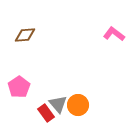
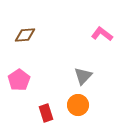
pink L-shape: moved 12 px left
pink pentagon: moved 7 px up
gray triangle: moved 25 px right, 28 px up; rotated 24 degrees clockwise
red rectangle: rotated 18 degrees clockwise
